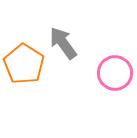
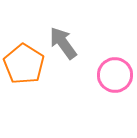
pink circle: moved 2 px down
